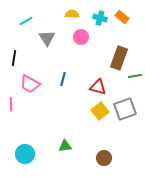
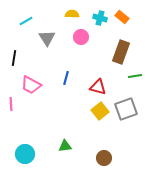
brown rectangle: moved 2 px right, 6 px up
blue line: moved 3 px right, 1 px up
pink trapezoid: moved 1 px right, 1 px down
gray square: moved 1 px right
